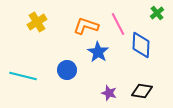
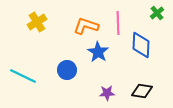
pink line: moved 1 px up; rotated 25 degrees clockwise
cyan line: rotated 12 degrees clockwise
purple star: moved 2 px left; rotated 21 degrees counterclockwise
